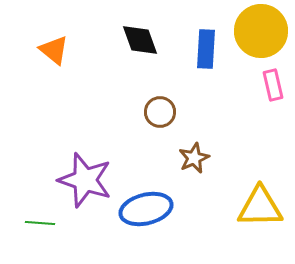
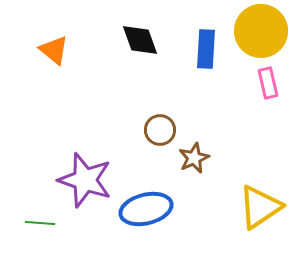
pink rectangle: moved 5 px left, 2 px up
brown circle: moved 18 px down
yellow triangle: rotated 33 degrees counterclockwise
